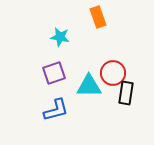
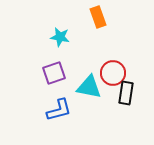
cyan triangle: moved 1 px down; rotated 12 degrees clockwise
blue L-shape: moved 3 px right
